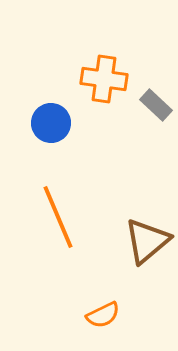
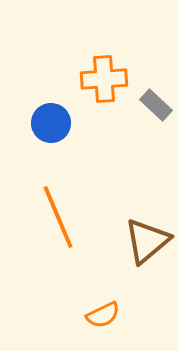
orange cross: rotated 12 degrees counterclockwise
